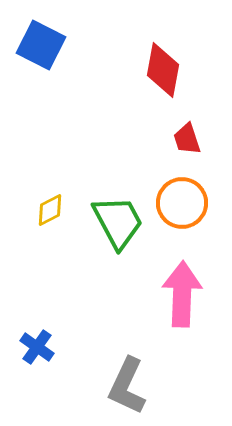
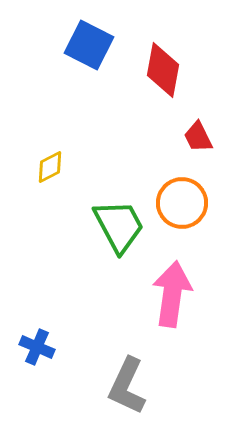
blue square: moved 48 px right
red trapezoid: moved 11 px right, 2 px up; rotated 8 degrees counterclockwise
yellow diamond: moved 43 px up
green trapezoid: moved 1 px right, 4 px down
pink arrow: moved 10 px left; rotated 6 degrees clockwise
blue cross: rotated 12 degrees counterclockwise
